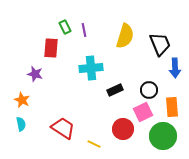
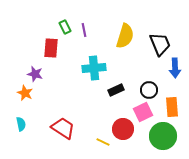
cyan cross: moved 3 px right
black rectangle: moved 1 px right
orange star: moved 3 px right, 7 px up
yellow line: moved 9 px right, 2 px up
